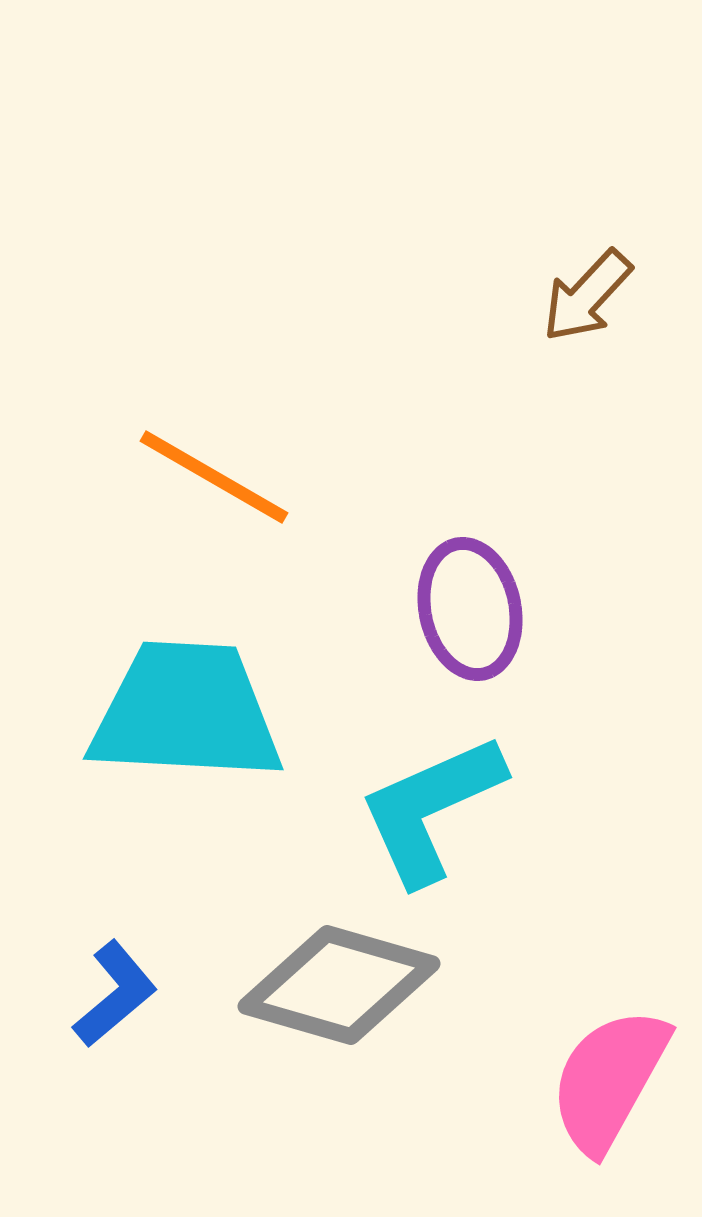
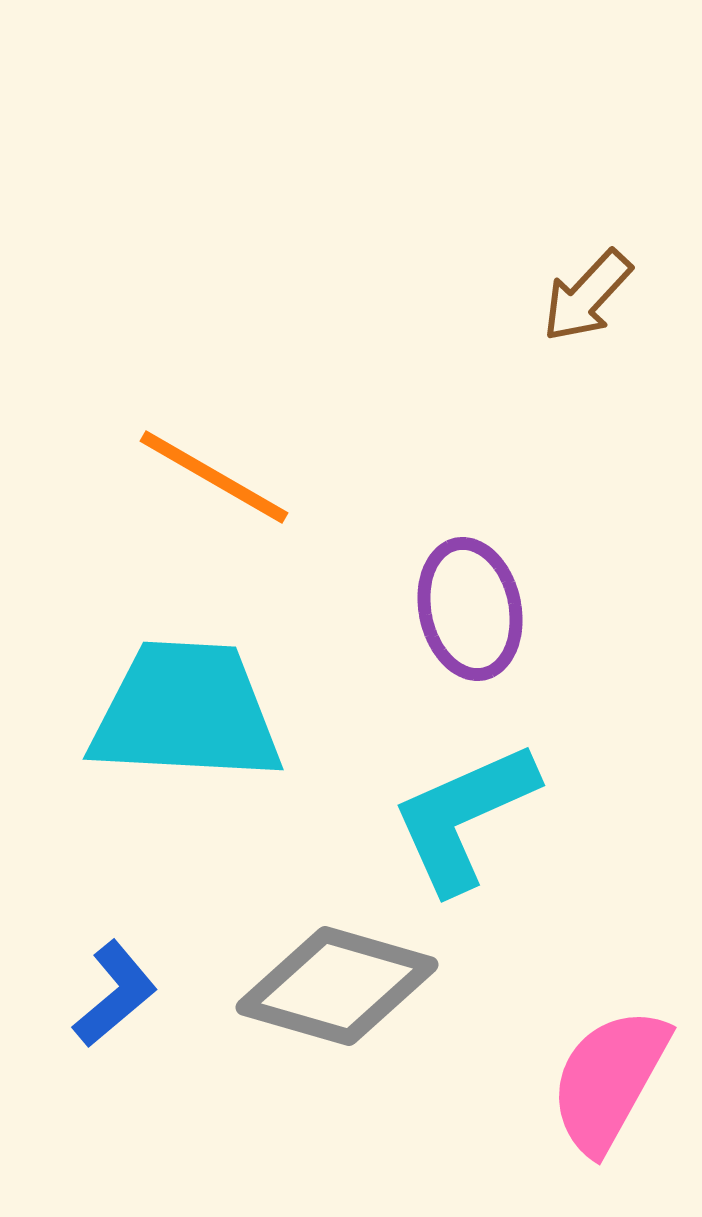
cyan L-shape: moved 33 px right, 8 px down
gray diamond: moved 2 px left, 1 px down
